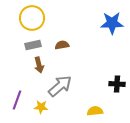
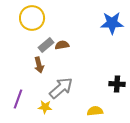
gray rectangle: moved 13 px right; rotated 28 degrees counterclockwise
gray arrow: moved 1 px right, 2 px down
purple line: moved 1 px right, 1 px up
yellow star: moved 4 px right
